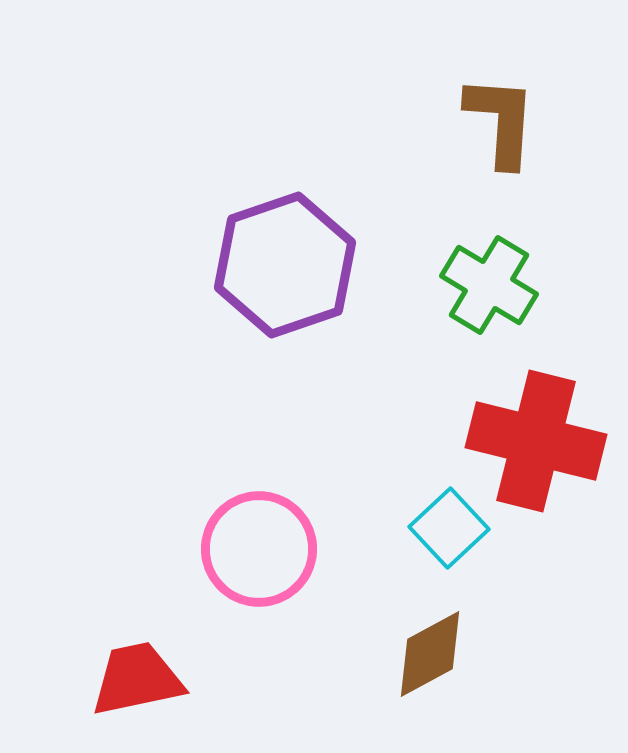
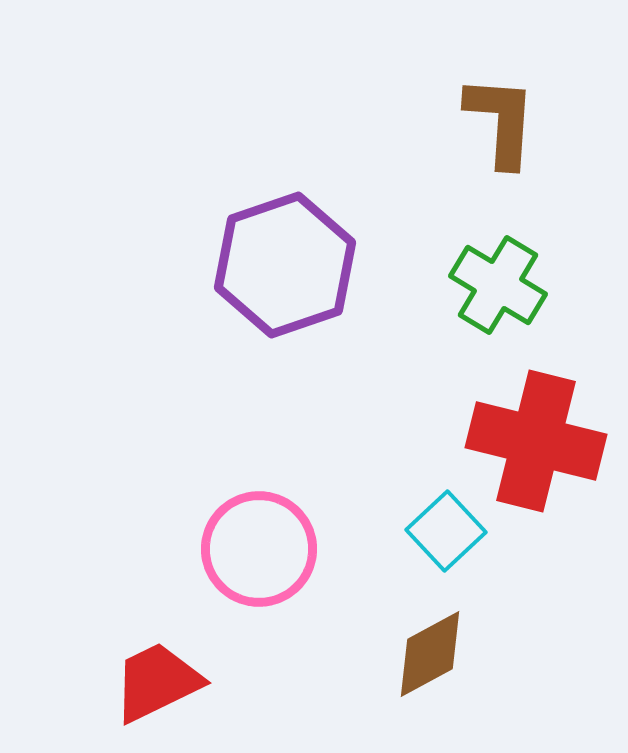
green cross: moved 9 px right
cyan square: moved 3 px left, 3 px down
red trapezoid: moved 20 px right, 3 px down; rotated 14 degrees counterclockwise
